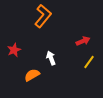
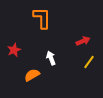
orange L-shape: moved 1 px left, 2 px down; rotated 40 degrees counterclockwise
